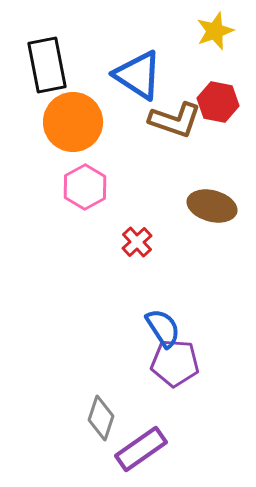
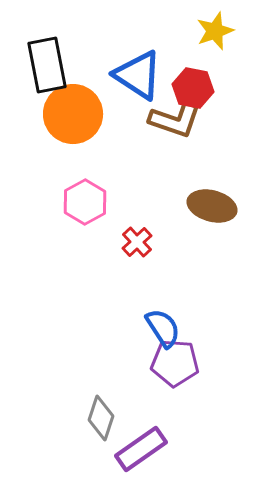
red hexagon: moved 25 px left, 14 px up
orange circle: moved 8 px up
pink hexagon: moved 15 px down
